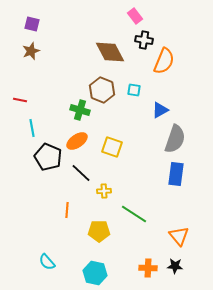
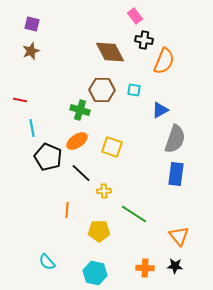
brown hexagon: rotated 20 degrees counterclockwise
orange cross: moved 3 px left
